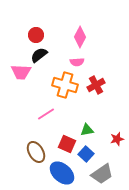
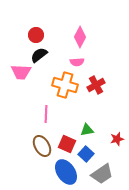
pink line: rotated 54 degrees counterclockwise
brown ellipse: moved 6 px right, 6 px up
blue ellipse: moved 4 px right, 1 px up; rotated 15 degrees clockwise
